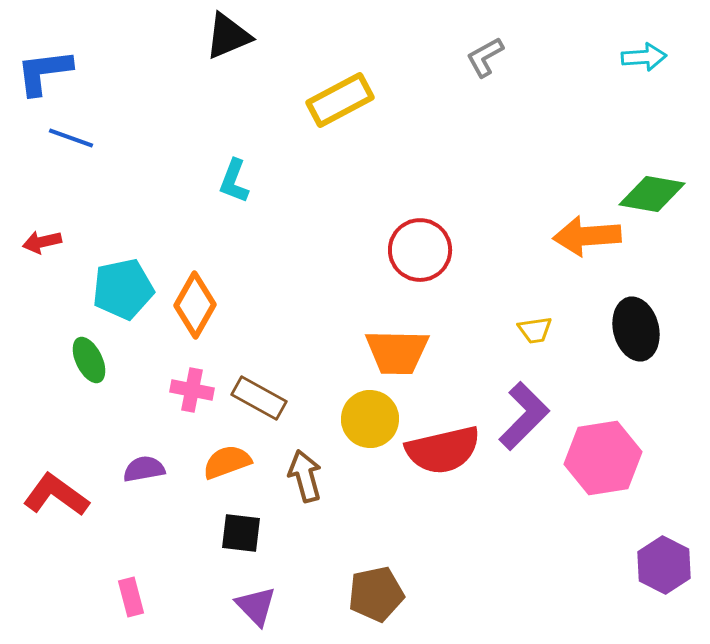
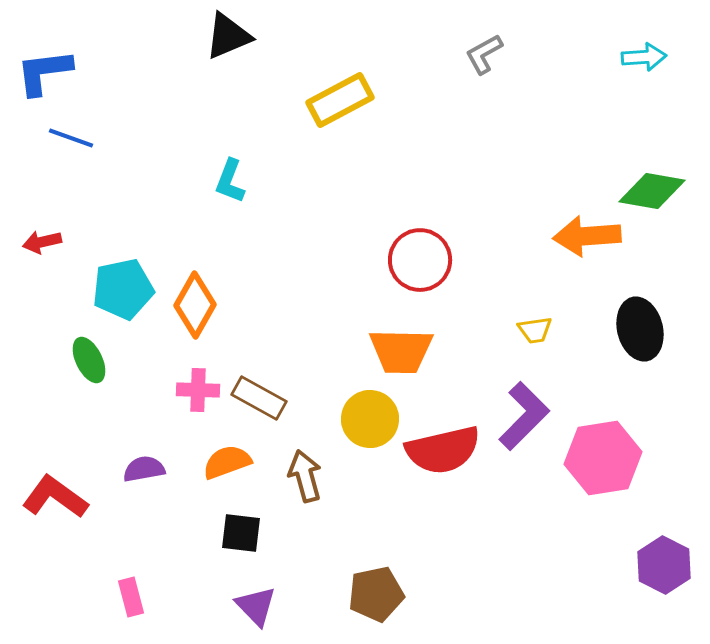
gray L-shape: moved 1 px left, 3 px up
cyan L-shape: moved 4 px left
green diamond: moved 3 px up
red circle: moved 10 px down
black ellipse: moved 4 px right
orange trapezoid: moved 4 px right, 1 px up
pink cross: moved 6 px right; rotated 9 degrees counterclockwise
red L-shape: moved 1 px left, 2 px down
